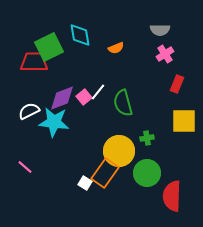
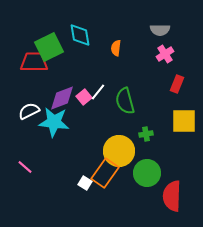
orange semicircle: rotated 119 degrees clockwise
green semicircle: moved 2 px right, 2 px up
green cross: moved 1 px left, 4 px up
